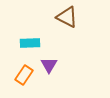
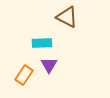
cyan rectangle: moved 12 px right
